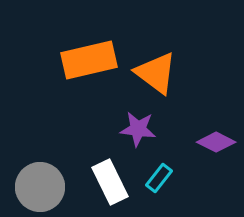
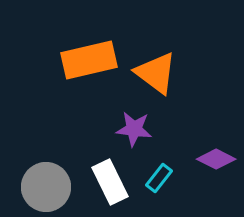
purple star: moved 4 px left
purple diamond: moved 17 px down
gray circle: moved 6 px right
